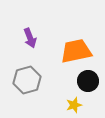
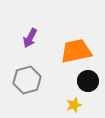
purple arrow: rotated 48 degrees clockwise
